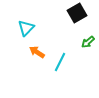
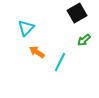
green arrow: moved 4 px left, 2 px up
